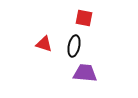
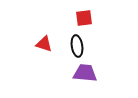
red square: rotated 18 degrees counterclockwise
black ellipse: moved 3 px right; rotated 20 degrees counterclockwise
